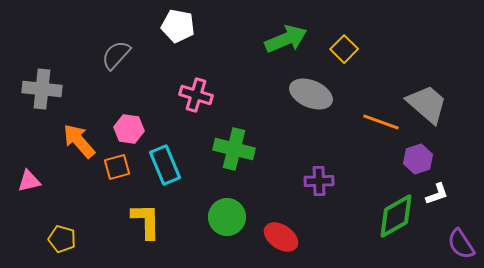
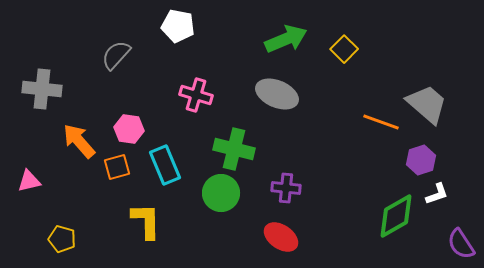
gray ellipse: moved 34 px left
purple hexagon: moved 3 px right, 1 px down
purple cross: moved 33 px left, 7 px down; rotated 8 degrees clockwise
green circle: moved 6 px left, 24 px up
